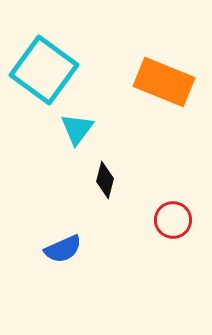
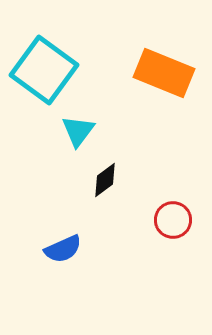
orange rectangle: moved 9 px up
cyan triangle: moved 1 px right, 2 px down
black diamond: rotated 39 degrees clockwise
